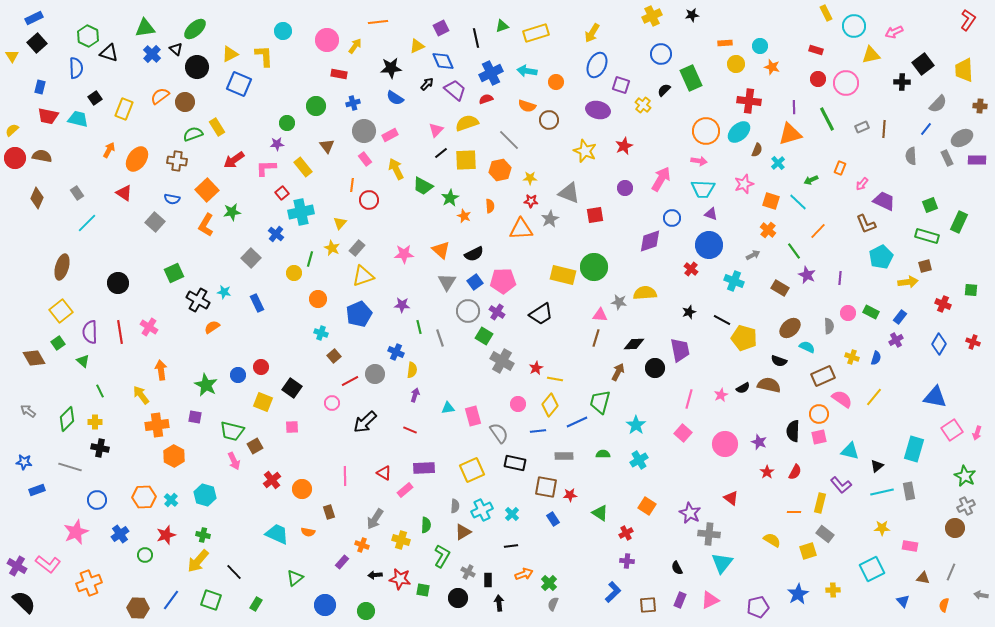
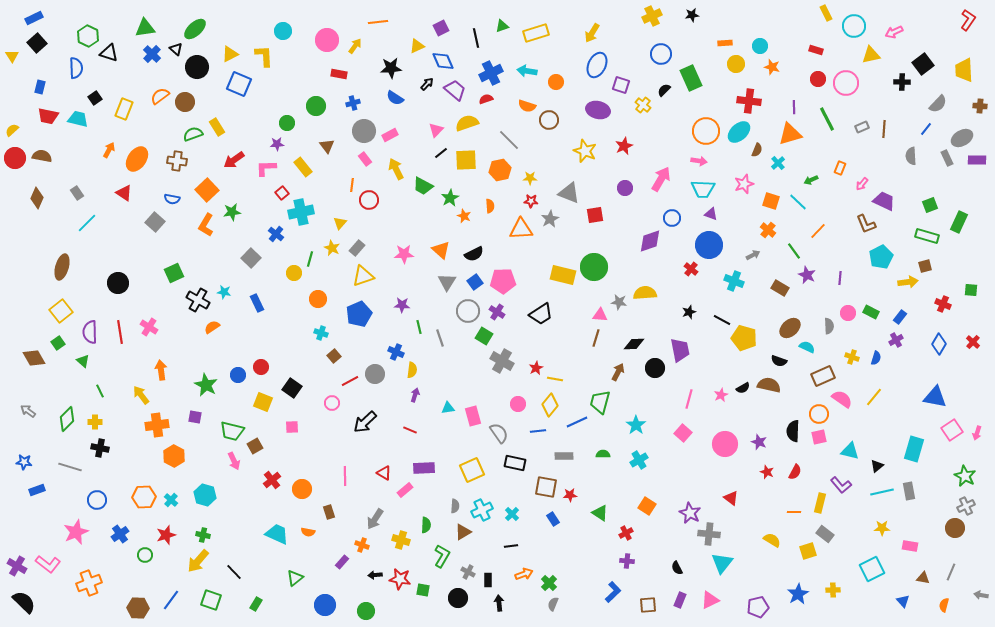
red cross at (973, 342): rotated 24 degrees clockwise
red star at (767, 472): rotated 16 degrees counterclockwise
